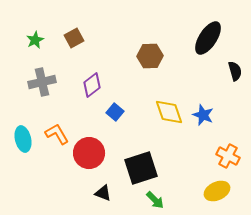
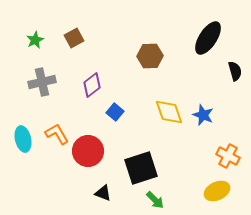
red circle: moved 1 px left, 2 px up
